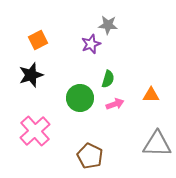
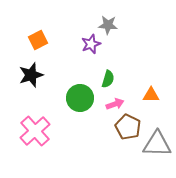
brown pentagon: moved 38 px right, 29 px up
